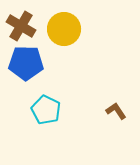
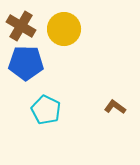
brown L-shape: moved 1 px left, 4 px up; rotated 20 degrees counterclockwise
